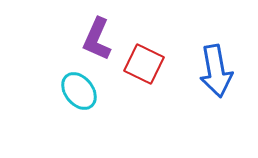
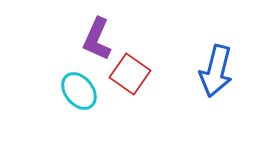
red square: moved 14 px left, 10 px down; rotated 9 degrees clockwise
blue arrow: rotated 24 degrees clockwise
